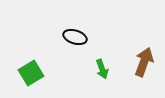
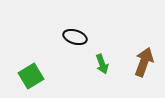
green arrow: moved 5 px up
green square: moved 3 px down
